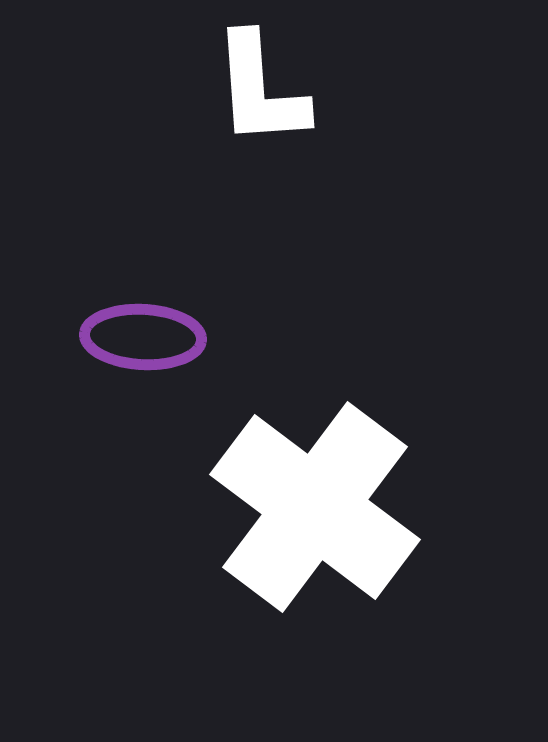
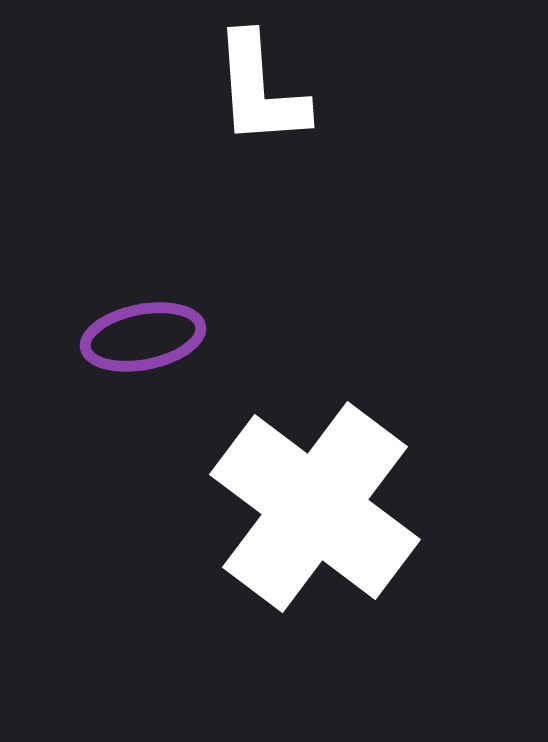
purple ellipse: rotated 14 degrees counterclockwise
